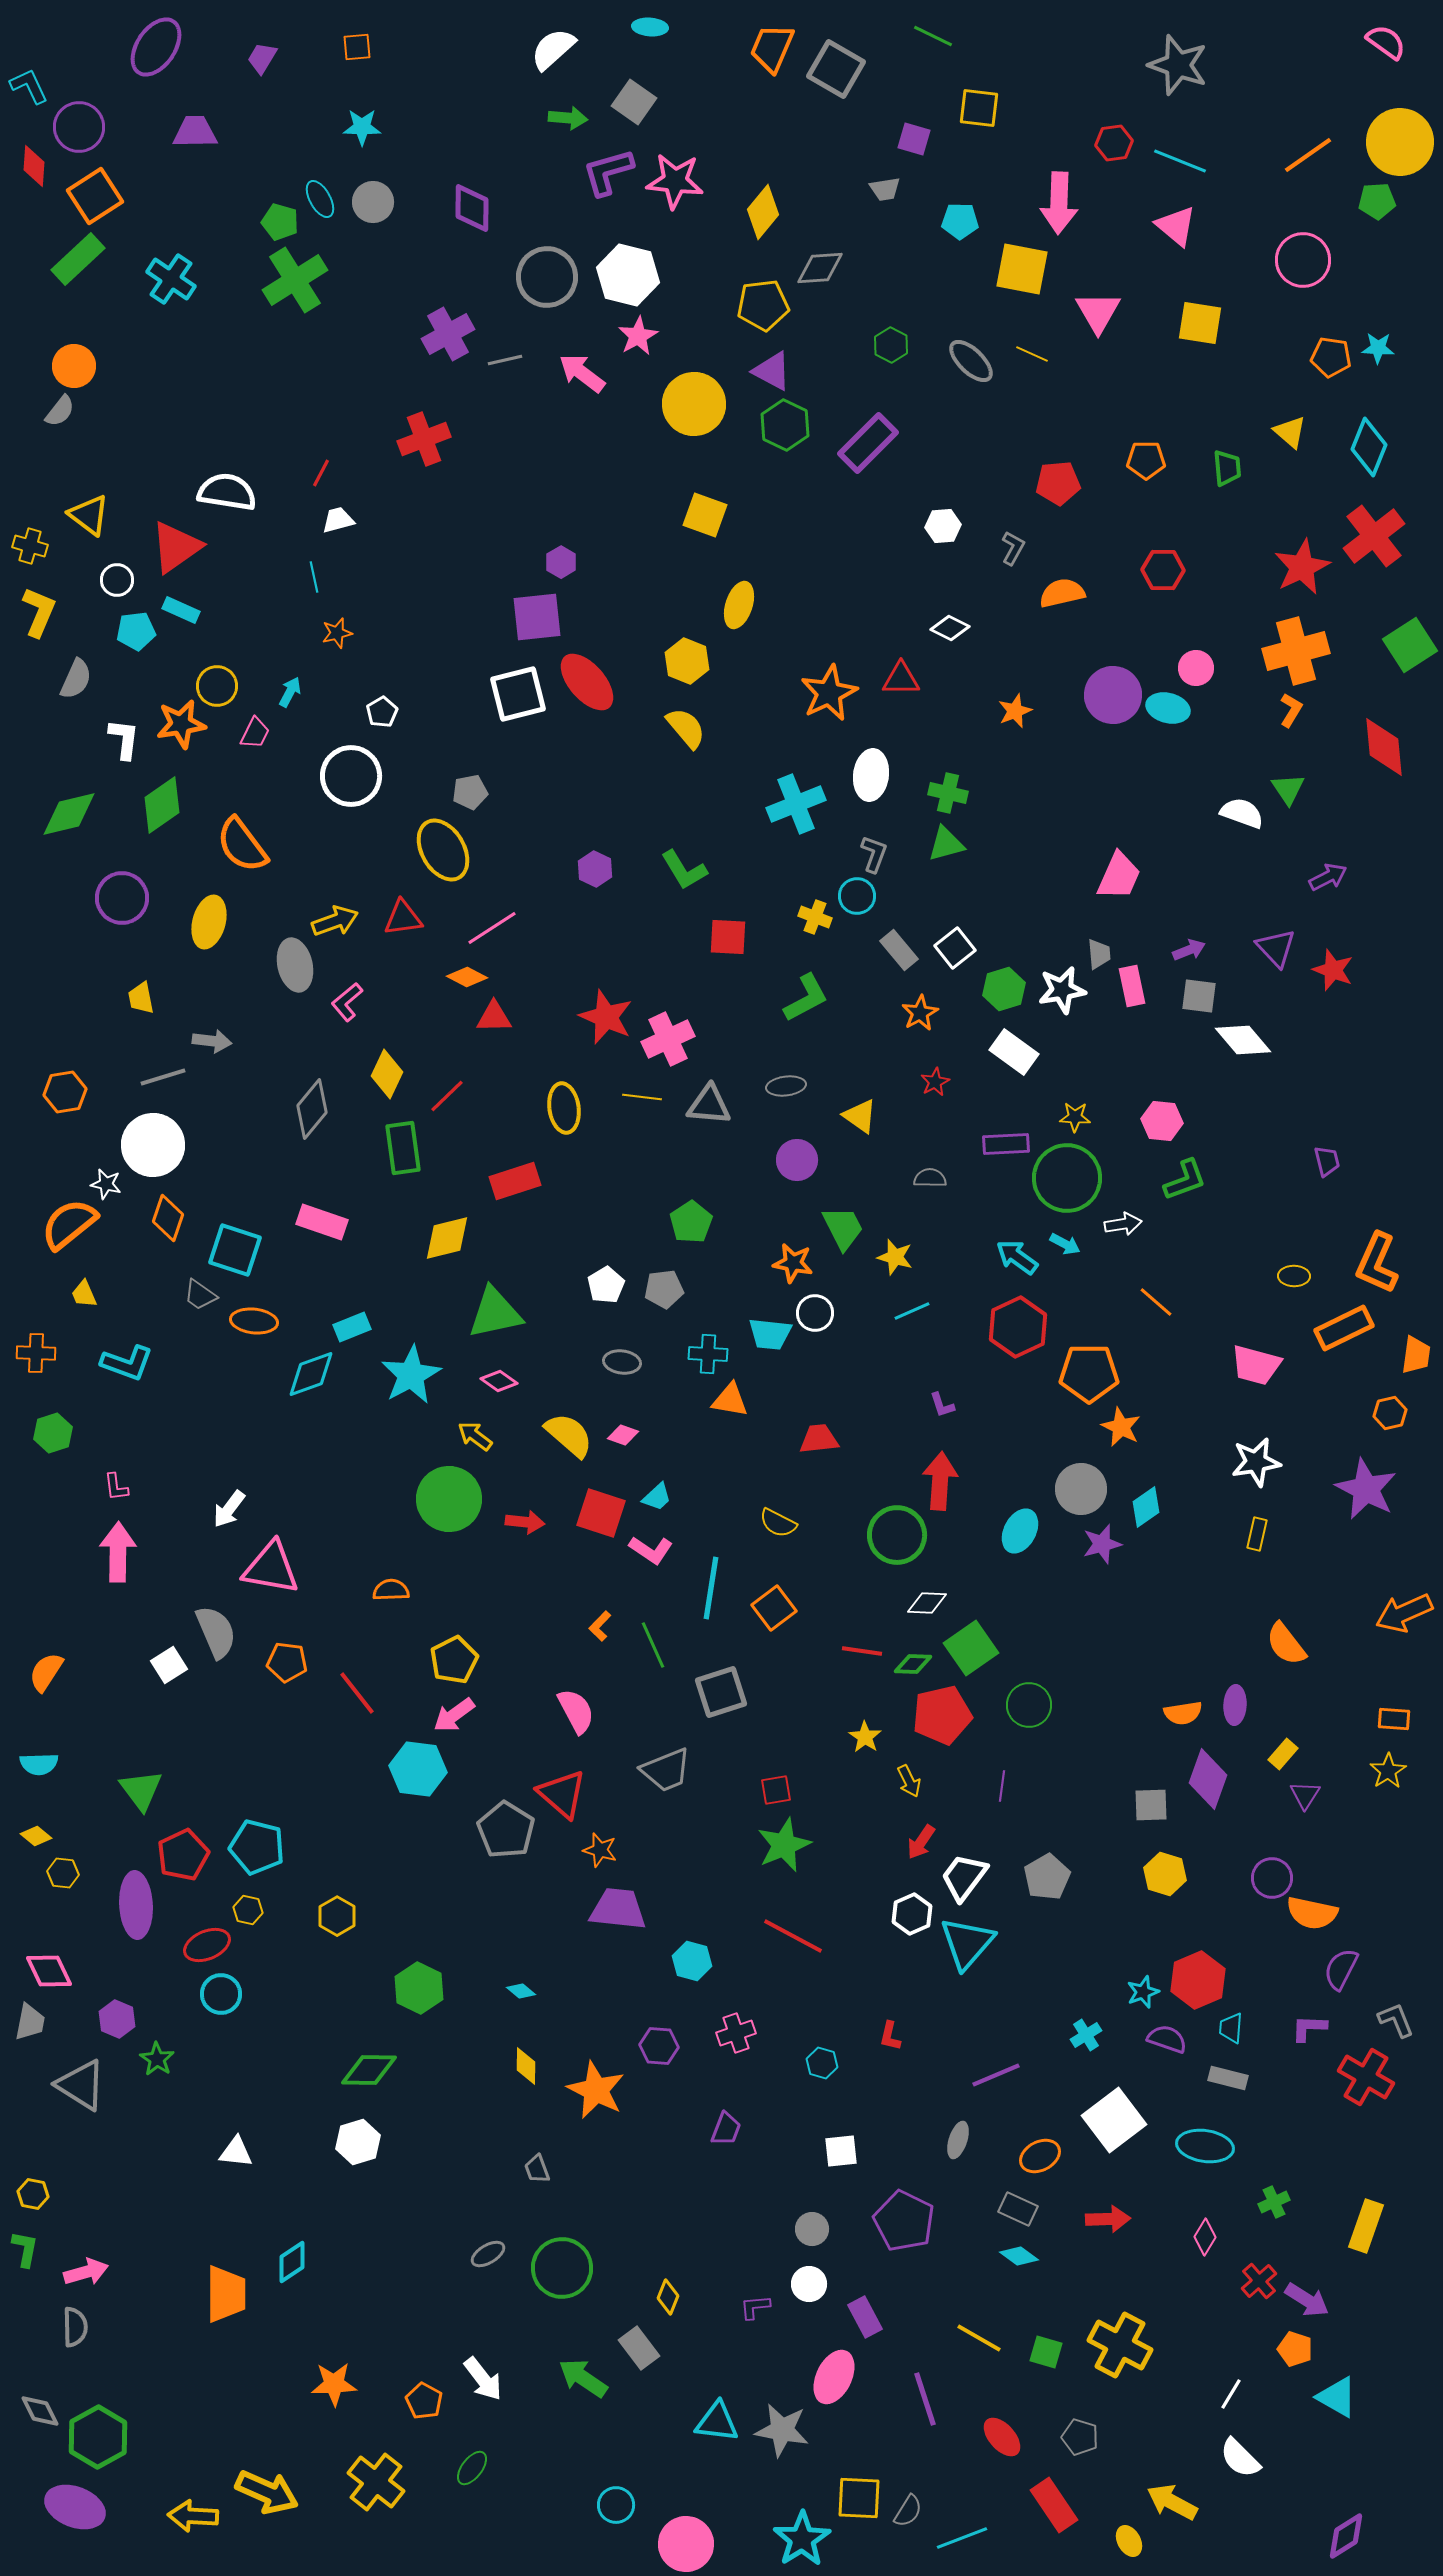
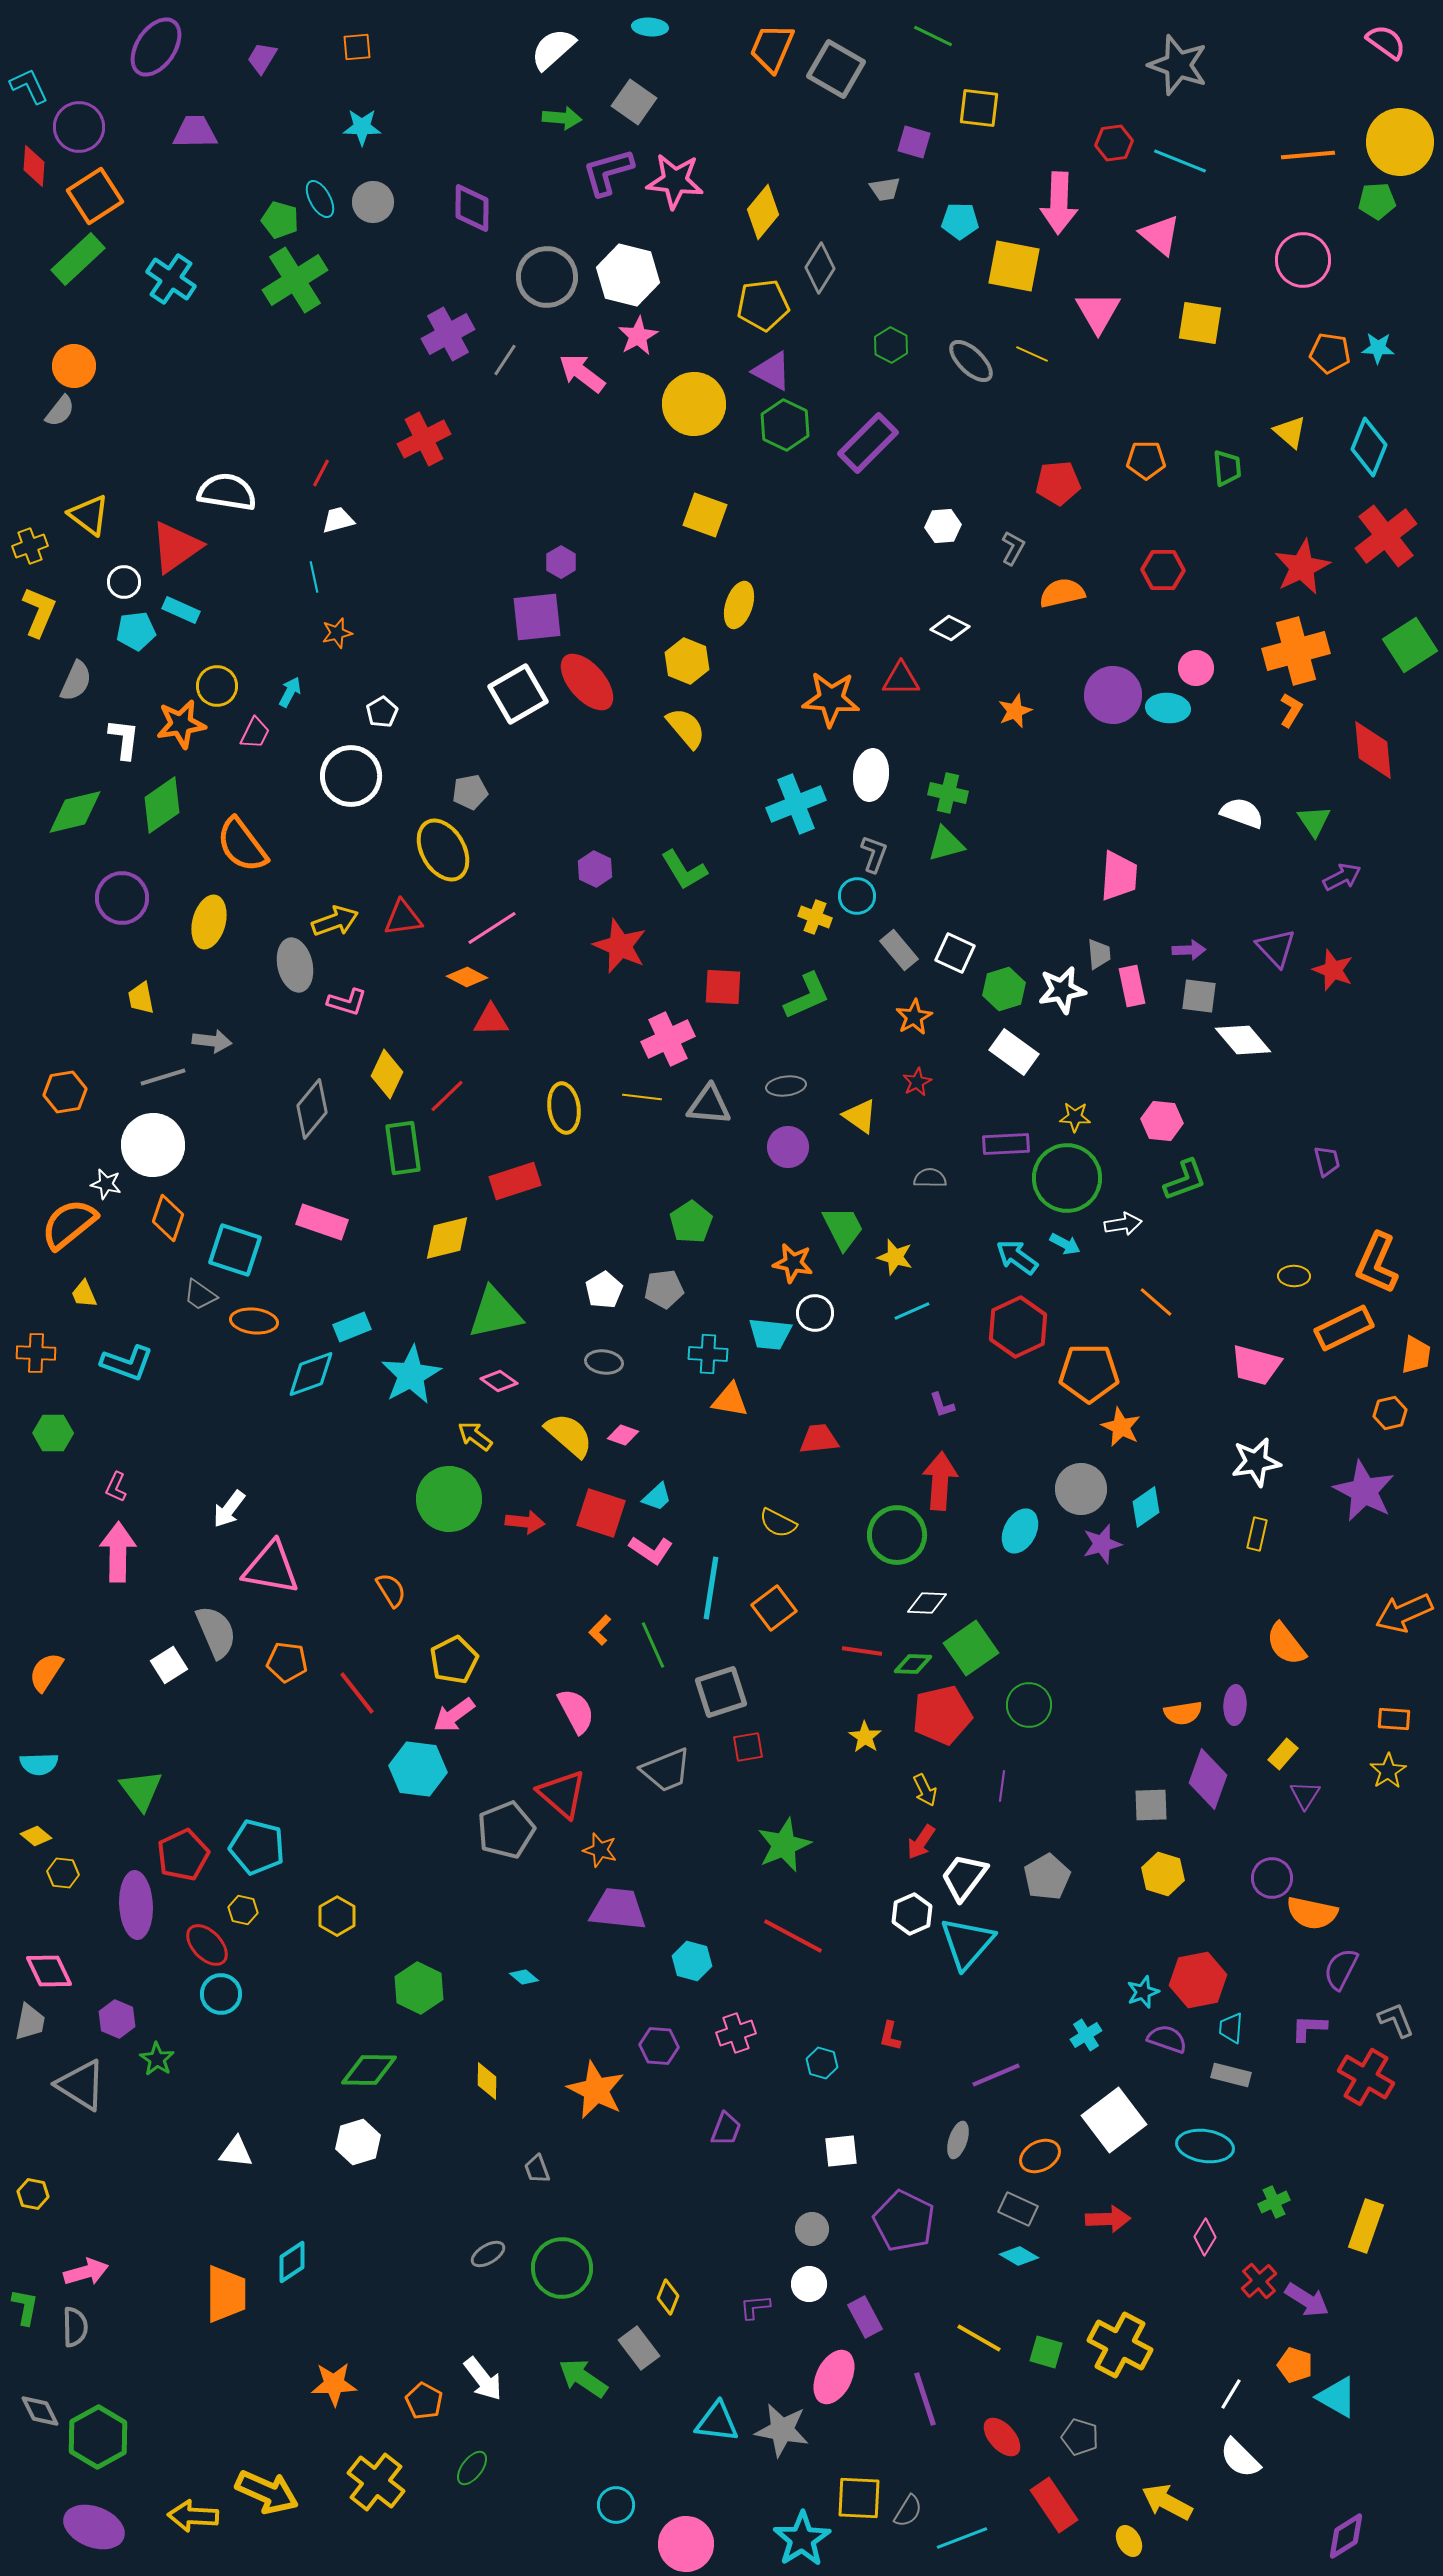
green arrow at (568, 118): moved 6 px left
purple square at (914, 139): moved 3 px down
orange line at (1308, 155): rotated 30 degrees clockwise
green pentagon at (280, 222): moved 2 px up
pink triangle at (1176, 226): moved 16 px left, 9 px down
gray diamond at (820, 268): rotated 54 degrees counterclockwise
yellow square at (1022, 269): moved 8 px left, 3 px up
orange pentagon at (1331, 357): moved 1 px left, 4 px up
gray line at (505, 360): rotated 44 degrees counterclockwise
red cross at (424, 439): rotated 6 degrees counterclockwise
red cross at (1374, 536): moved 12 px right
yellow cross at (30, 546): rotated 36 degrees counterclockwise
white circle at (117, 580): moved 7 px right, 2 px down
gray semicircle at (76, 679): moved 2 px down
orange star at (829, 693): moved 2 px right, 6 px down; rotated 30 degrees clockwise
white square at (518, 694): rotated 16 degrees counterclockwise
cyan ellipse at (1168, 708): rotated 9 degrees counterclockwise
red diamond at (1384, 747): moved 11 px left, 3 px down
green triangle at (1288, 789): moved 26 px right, 32 px down
green diamond at (69, 814): moved 6 px right, 2 px up
pink trapezoid at (1119, 876): rotated 20 degrees counterclockwise
purple arrow at (1328, 877): moved 14 px right
red square at (728, 937): moved 5 px left, 50 px down
white square at (955, 948): moved 5 px down; rotated 27 degrees counterclockwise
purple arrow at (1189, 950): rotated 20 degrees clockwise
green L-shape at (806, 998): moved 1 px right, 2 px up; rotated 4 degrees clockwise
pink L-shape at (347, 1002): rotated 123 degrees counterclockwise
orange star at (920, 1013): moved 6 px left, 4 px down
red triangle at (494, 1017): moved 3 px left, 3 px down
red star at (606, 1017): moved 14 px right, 71 px up
red star at (935, 1082): moved 18 px left
purple circle at (797, 1160): moved 9 px left, 13 px up
white pentagon at (606, 1285): moved 2 px left, 5 px down
gray ellipse at (622, 1362): moved 18 px left
green hexagon at (53, 1433): rotated 18 degrees clockwise
pink L-shape at (116, 1487): rotated 32 degrees clockwise
purple star at (1366, 1489): moved 2 px left, 2 px down
orange semicircle at (391, 1590): rotated 60 degrees clockwise
orange L-shape at (600, 1626): moved 4 px down
yellow arrow at (909, 1781): moved 16 px right, 9 px down
red square at (776, 1790): moved 28 px left, 43 px up
gray pentagon at (506, 1830): rotated 18 degrees clockwise
yellow hexagon at (1165, 1874): moved 2 px left
yellow hexagon at (248, 1910): moved 5 px left
red ellipse at (207, 1945): rotated 69 degrees clockwise
red hexagon at (1198, 1980): rotated 12 degrees clockwise
cyan diamond at (521, 1991): moved 3 px right, 14 px up
yellow diamond at (526, 2066): moved 39 px left, 15 px down
gray rectangle at (1228, 2078): moved 3 px right, 3 px up
green L-shape at (25, 2249): moved 58 px down
cyan diamond at (1019, 2256): rotated 6 degrees counterclockwise
orange pentagon at (1295, 2349): moved 16 px down
yellow arrow at (1172, 2502): moved 5 px left
purple ellipse at (75, 2507): moved 19 px right, 20 px down
